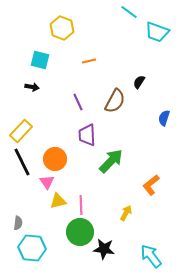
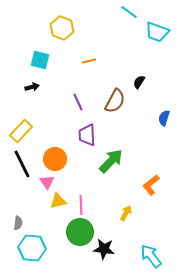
black arrow: rotated 24 degrees counterclockwise
black line: moved 2 px down
